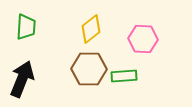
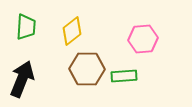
yellow diamond: moved 19 px left, 2 px down
pink hexagon: rotated 8 degrees counterclockwise
brown hexagon: moved 2 px left
